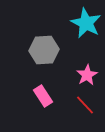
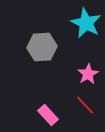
gray hexagon: moved 2 px left, 3 px up
pink star: moved 1 px right, 1 px up
pink rectangle: moved 5 px right, 19 px down; rotated 10 degrees counterclockwise
